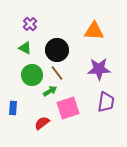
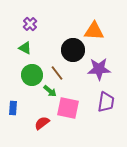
black circle: moved 16 px right
green arrow: rotated 72 degrees clockwise
pink square: rotated 30 degrees clockwise
